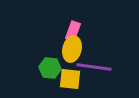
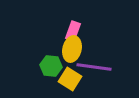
green hexagon: moved 1 px right, 2 px up
yellow square: rotated 25 degrees clockwise
